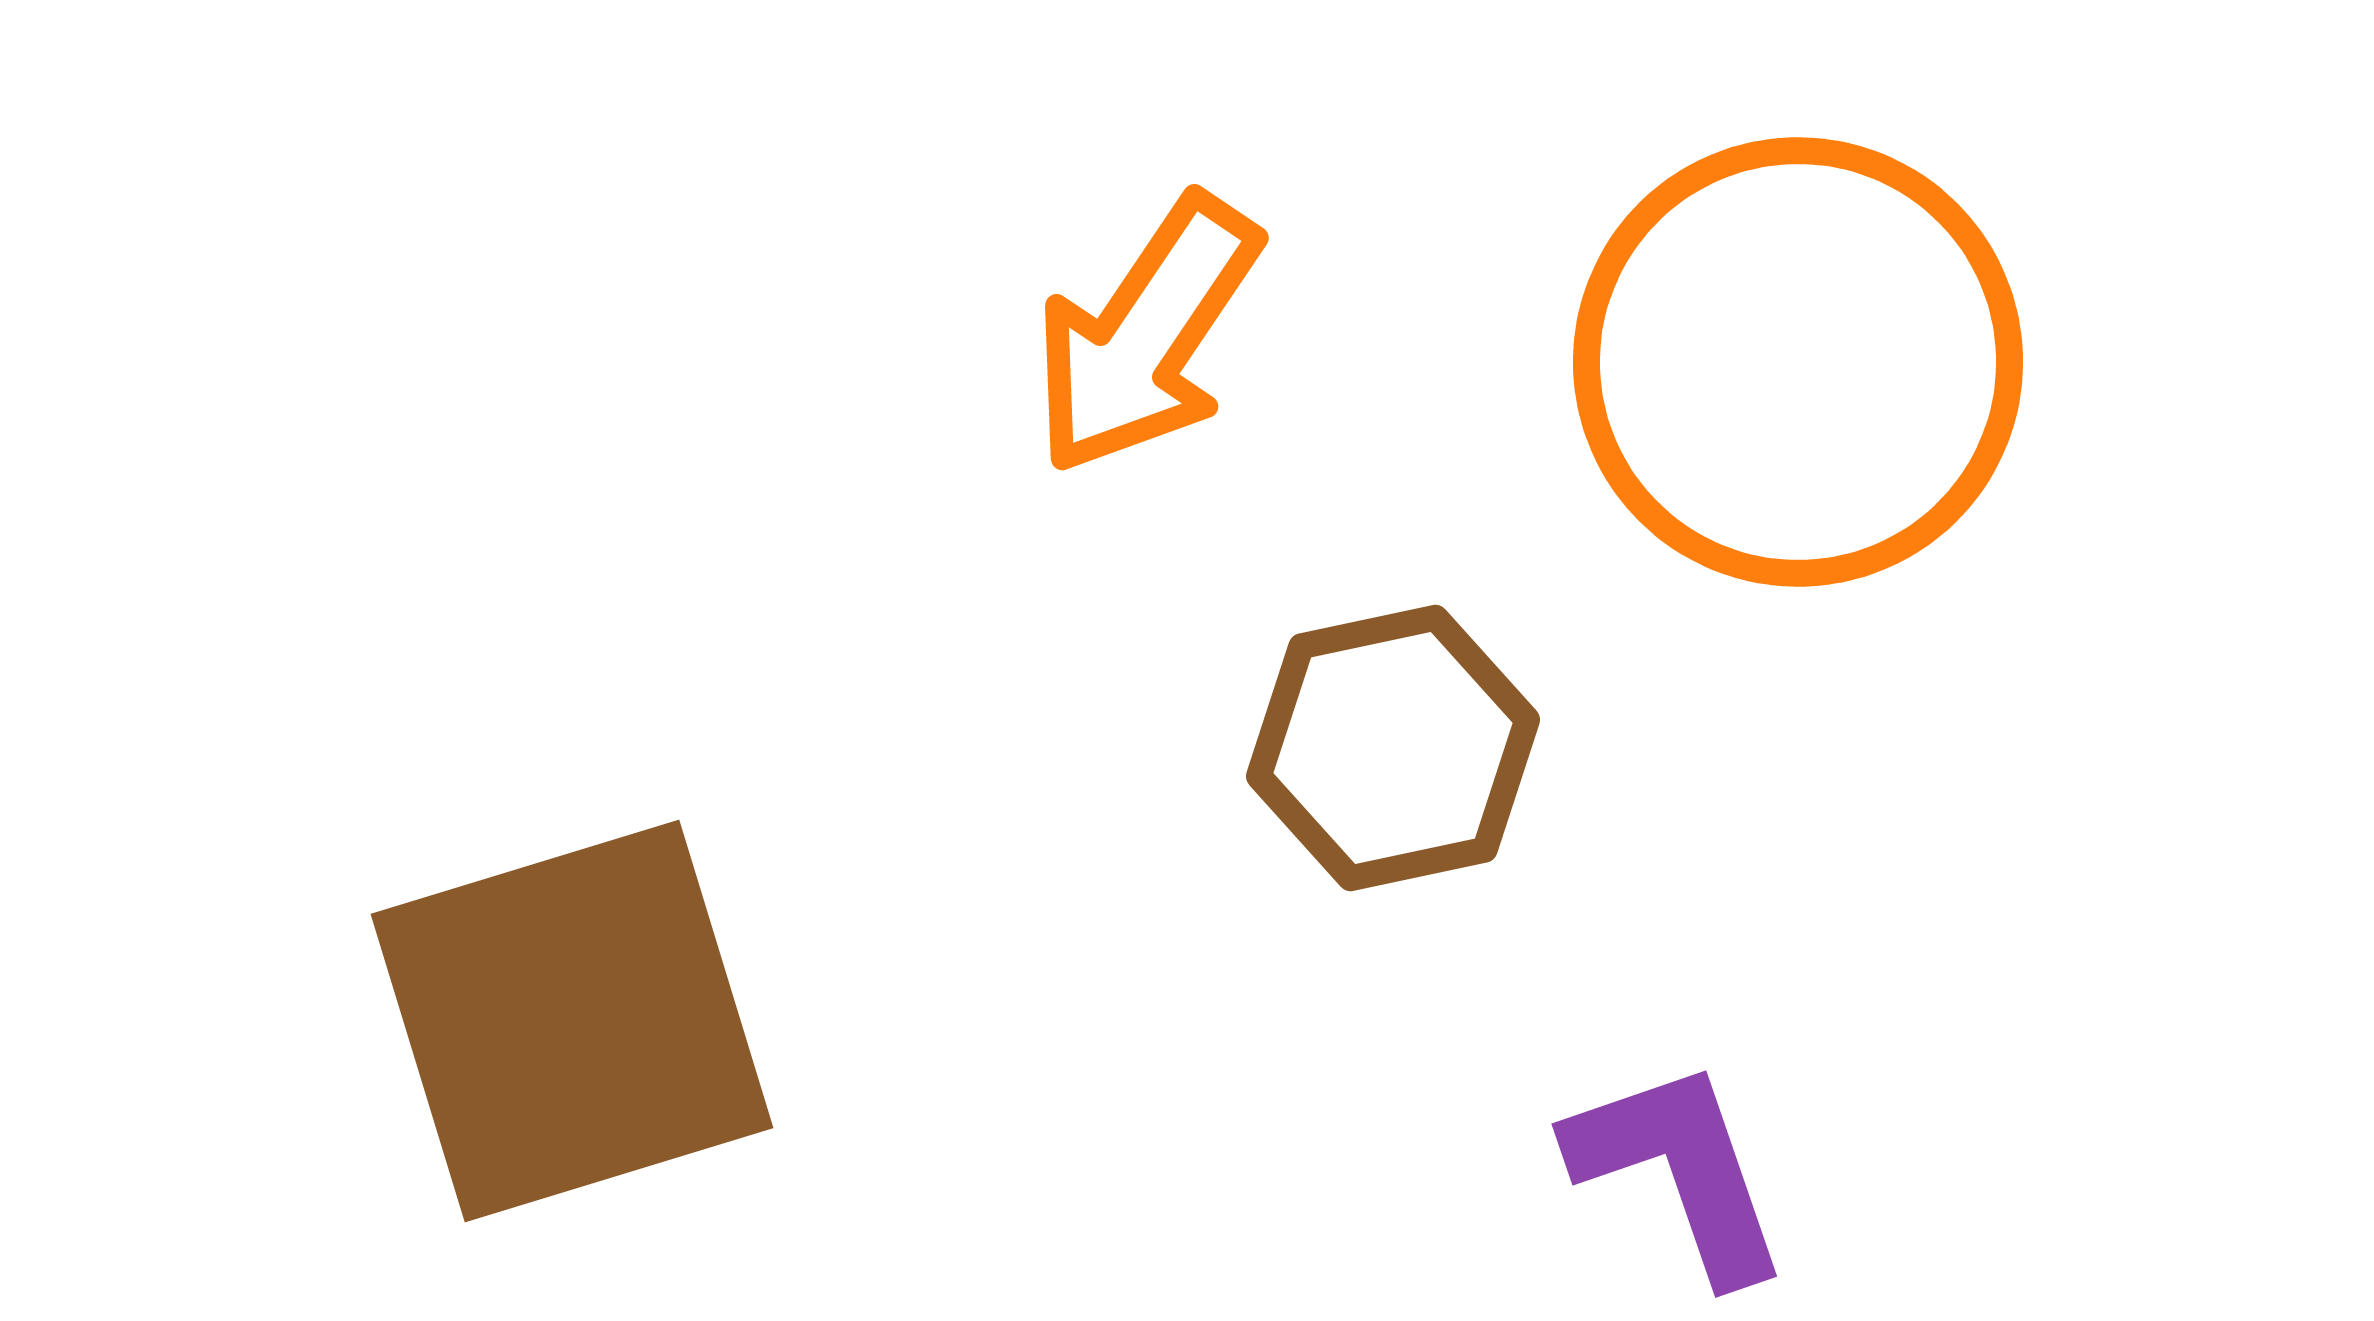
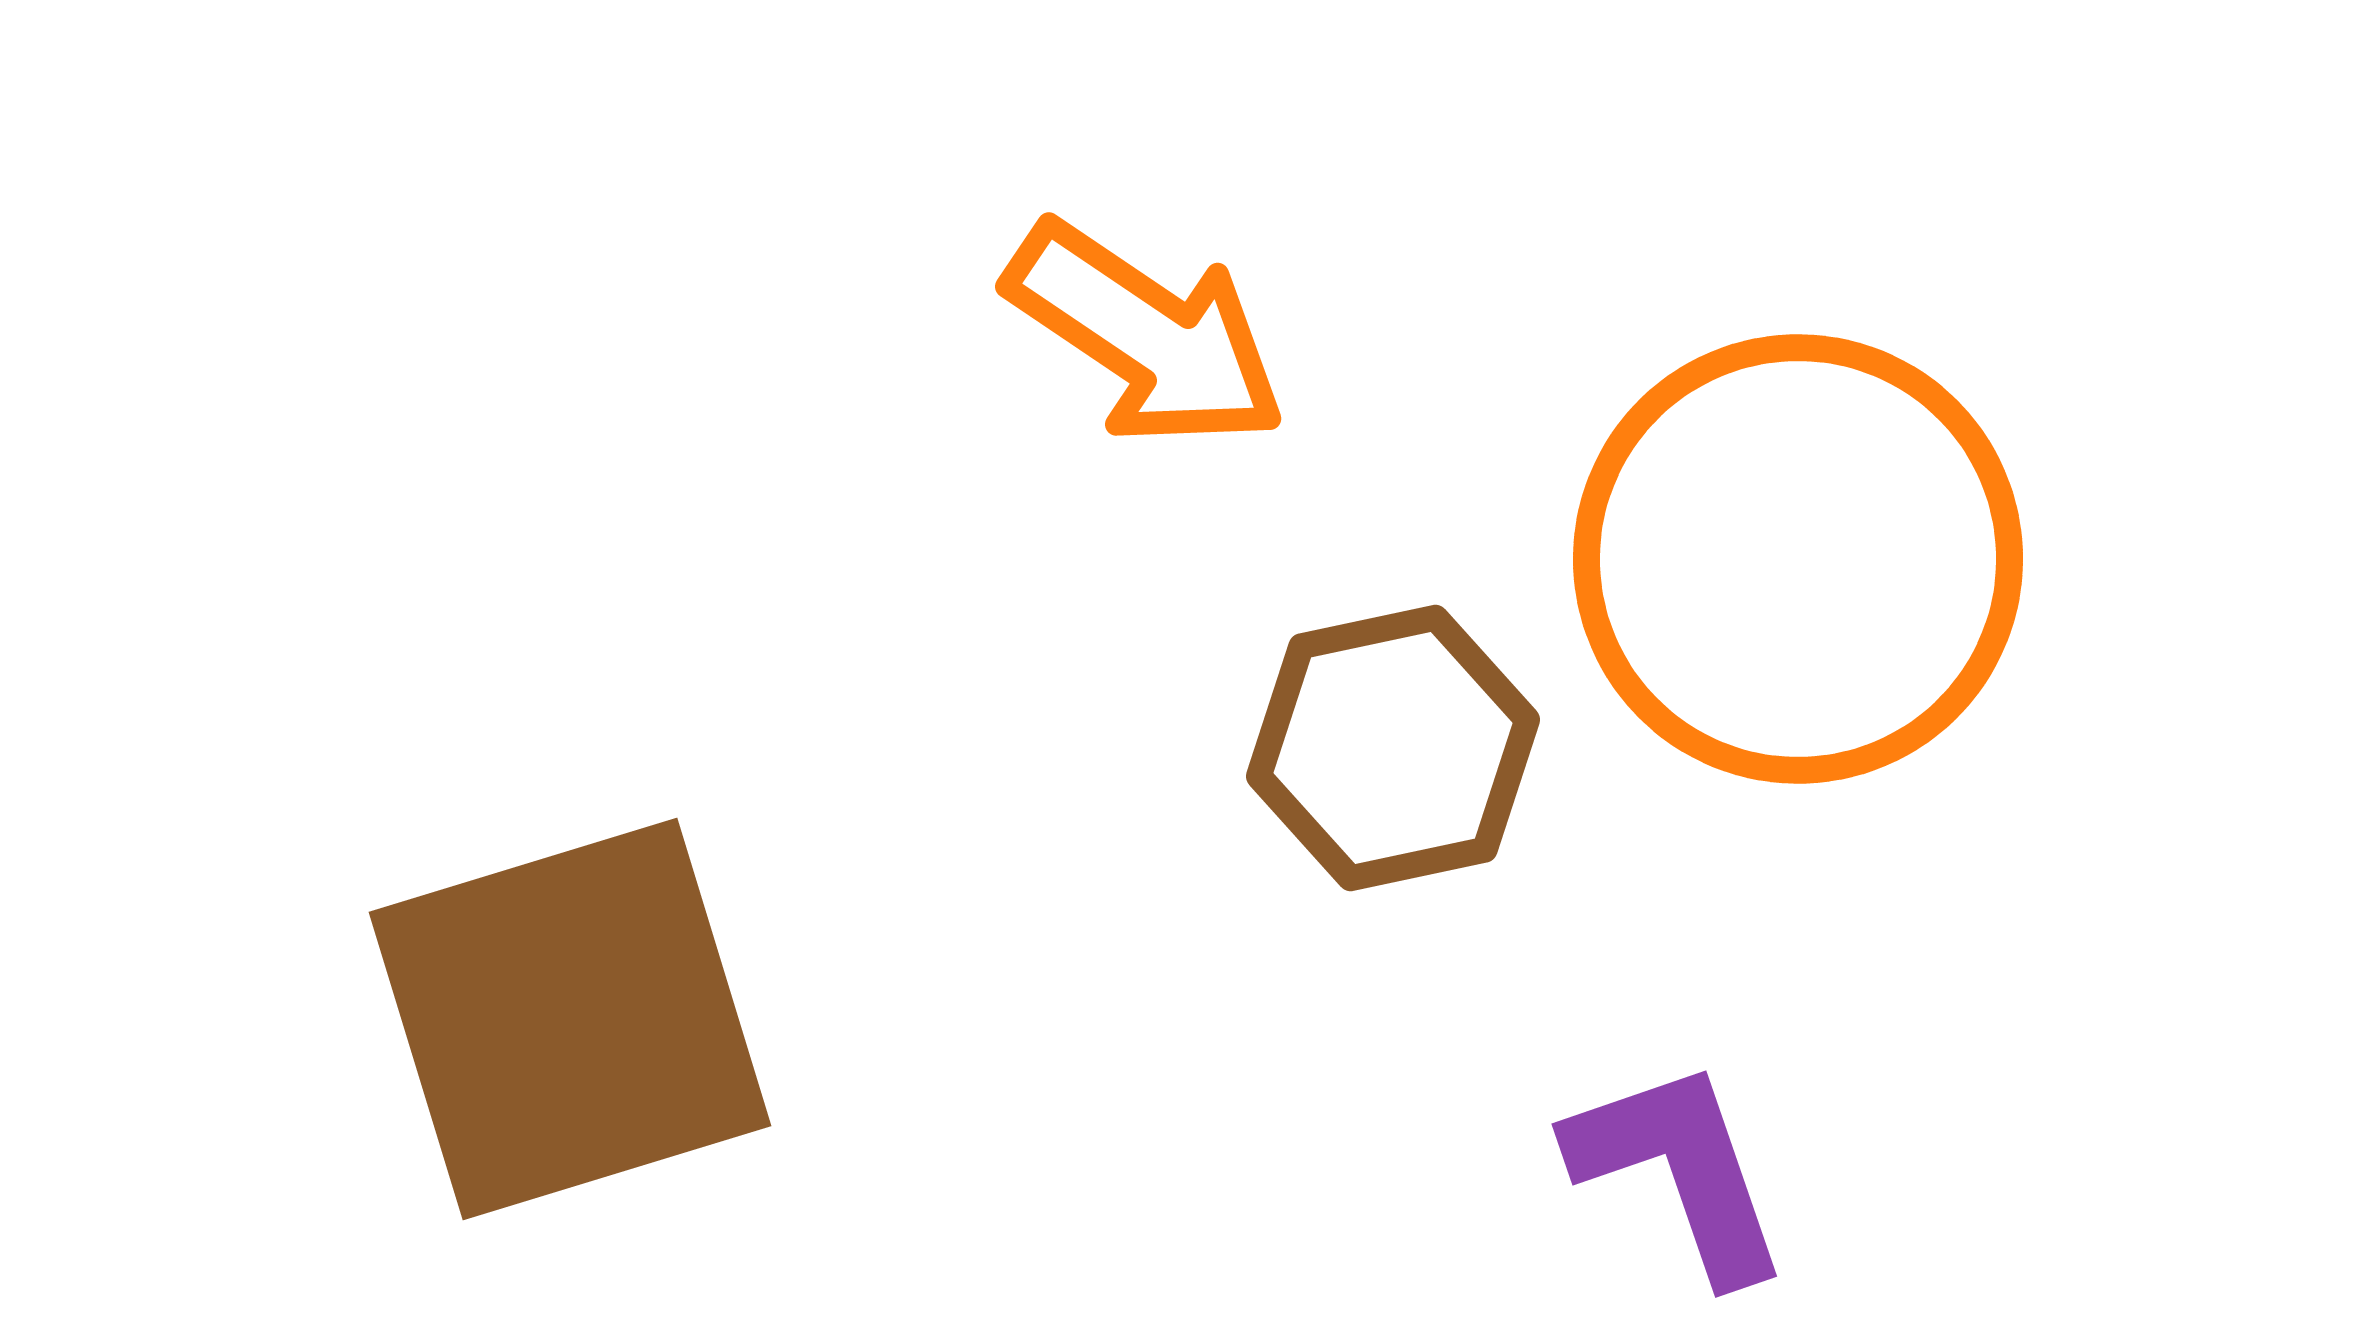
orange arrow: rotated 90 degrees counterclockwise
orange circle: moved 197 px down
brown square: moved 2 px left, 2 px up
